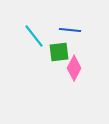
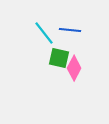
cyan line: moved 10 px right, 3 px up
green square: moved 6 px down; rotated 20 degrees clockwise
